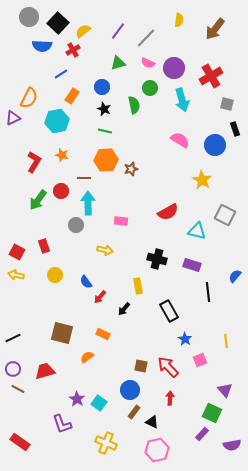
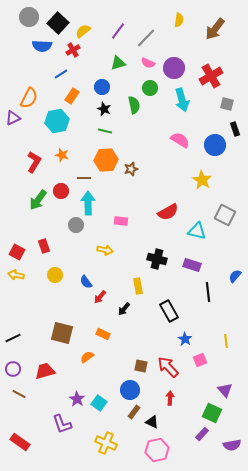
brown line at (18, 389): moved 1 px right, 5 px down
